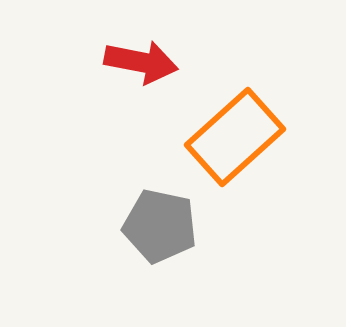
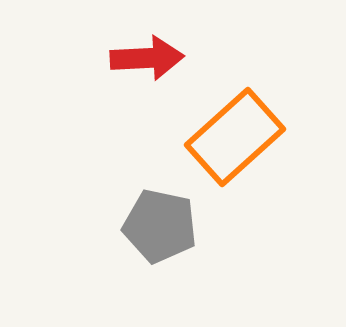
red arrow: moved 6 px right, 4 px up; rotated 14 degrees counterclockwise
